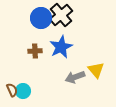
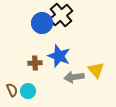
blue circle: moved 1 px right, 5 px down
blue star: moved 2 px left, 9 px down; rotated 25 degrees counterclockwise
brown cross: moved 12 px down
gray arrow: moved 1 px left; rotated 12 degrees clockwise
cyan circle: moved 5 px right
